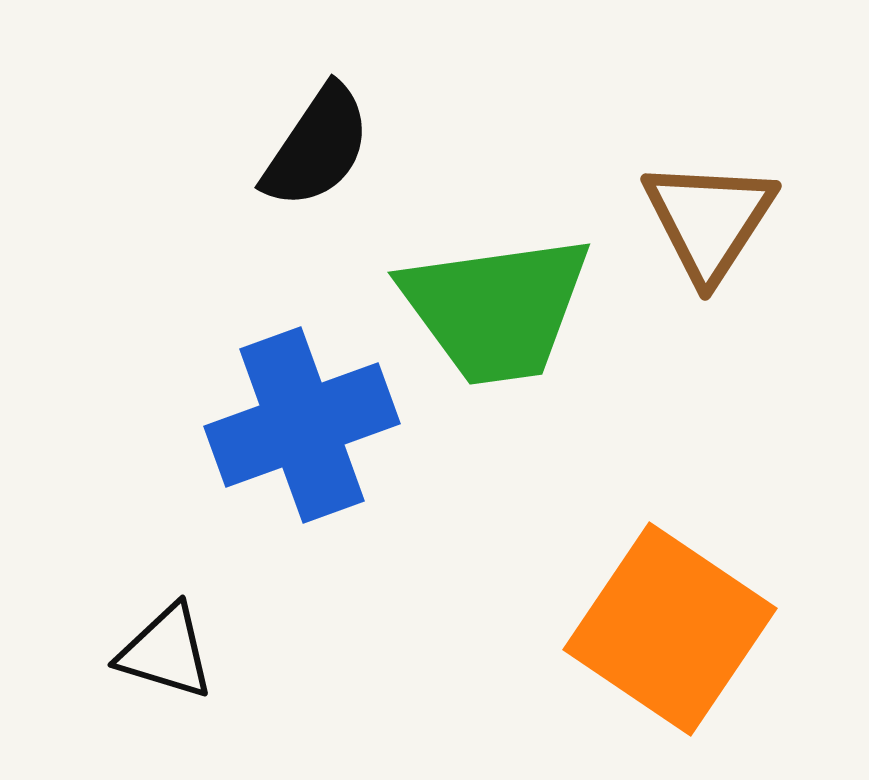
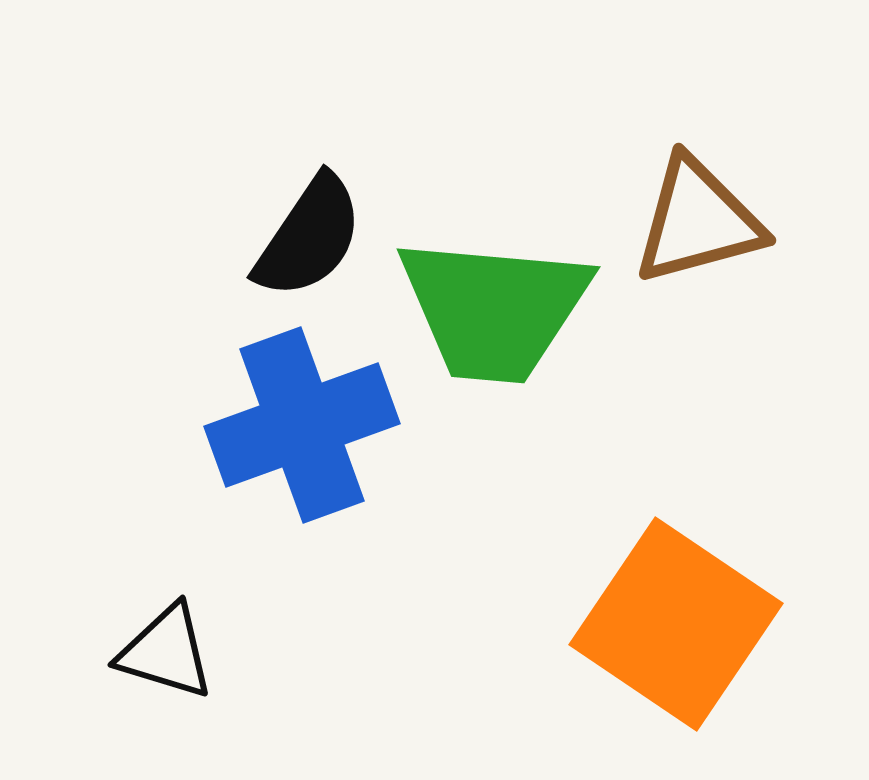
black semicircle: moved 8 px left, 90 px down
brown triangle: moved 11 px left, 1 px down; rotated 42 degrees clockwise
green trapezoid: moved 2 px left; rotated 13 degrees clockwise
orange square: moved 6 px right, 5 px up
